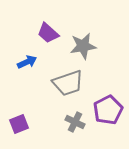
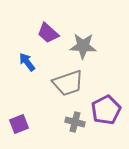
gray star: rotated 12 degrees clockwise
blue arrow: rotated 102 degrees counterclockwise
purple pentagon: moved 2 px left
gray cross: rotated 12 degrees counterclockwise
